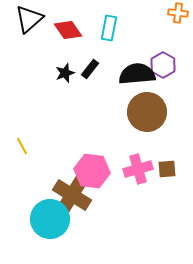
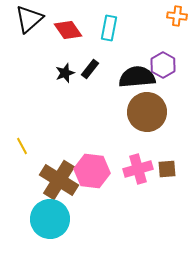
orange cross: moved 1 px left, 3 px down
black semicircle: moved 3 px down
brown cross: moved 13 px left, 15 px up
